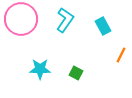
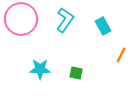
green square: rotated 16 degrees counterclockwise
